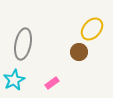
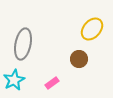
brown circle: moved 7 px down
